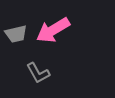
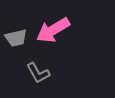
gray trapezoid: moved 4 px down
